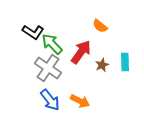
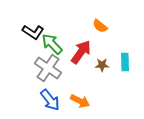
brown star: rotated 24 degrees clockwise
